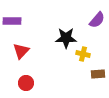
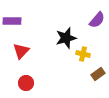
black star: rotated 15 degrees counterclockwise
brown rectangle: rotated 32 degrees counterclockwise
